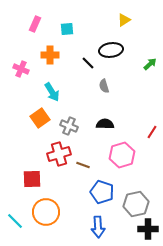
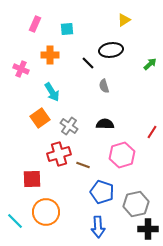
gray cross: rotated 12 degrees clockwise
